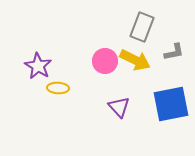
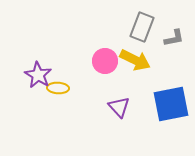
gray L-shape: moved 14 px up
purple star: moved 9 px down
